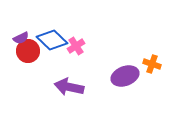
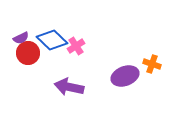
red circle: moved 2 px down
